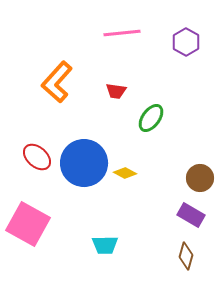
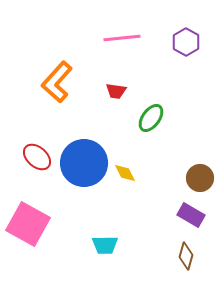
pink line: moved 5 px down
yellow diamond: rotated 35 degrees clockwise
